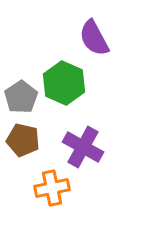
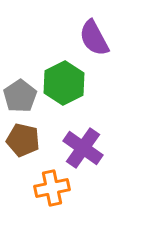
green hexagon: rotated 9 degrees clockwise
gray pentagon: moved 1 px left, 1 px up
purple cross: moved 1 px down; rotated 6 degrees clockwise
